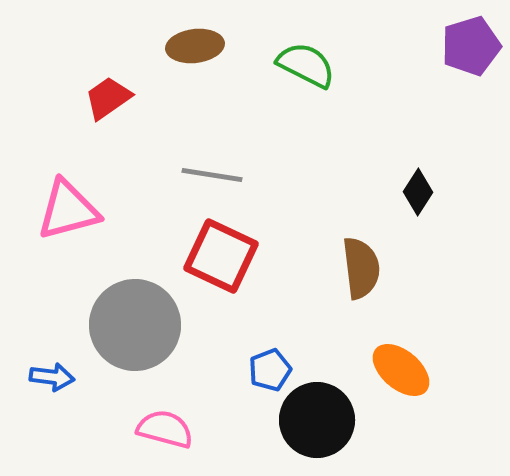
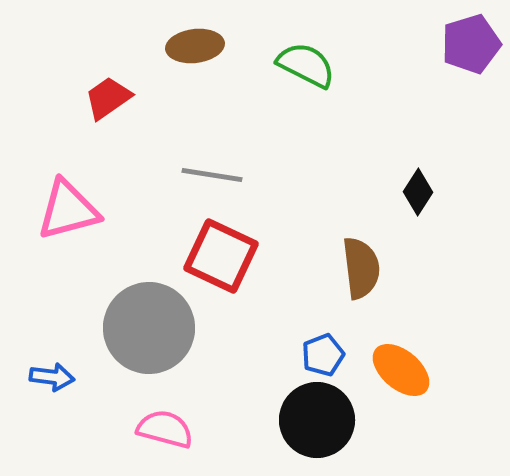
purple pentagon: moved 2 px up
gray circle: moved 14 px right, 3 px down
blue pentagon: moved 53 px right, 15 px up
